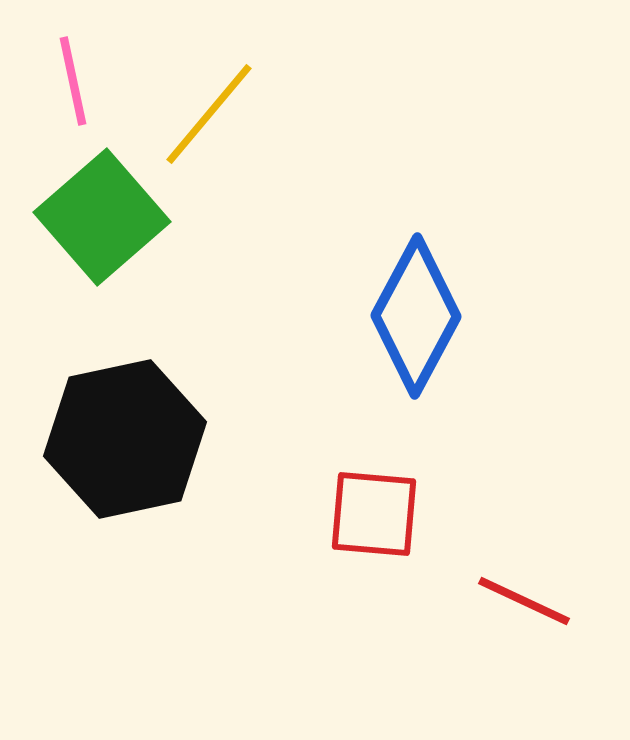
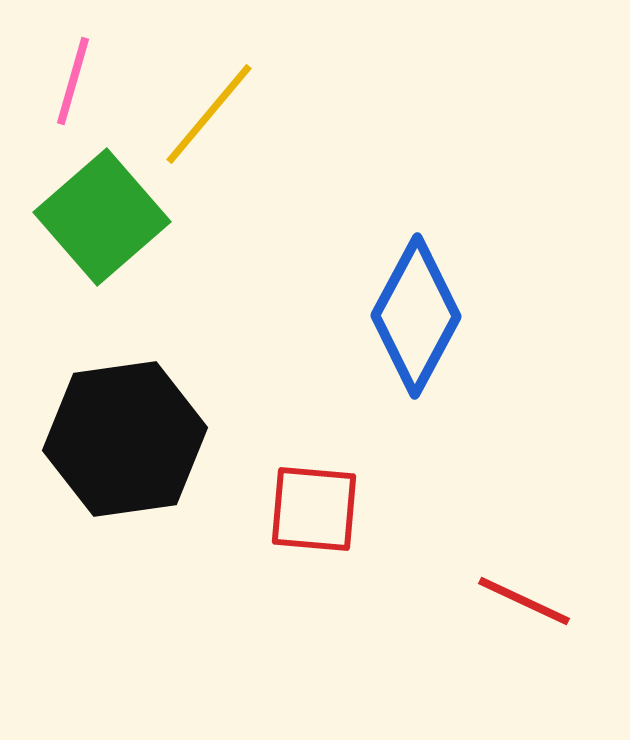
pink line: rotated 28 degrees clockwise
black hexagon: rotated 4 degrees clockwise
red square: moved 60 px left, 5 px up
